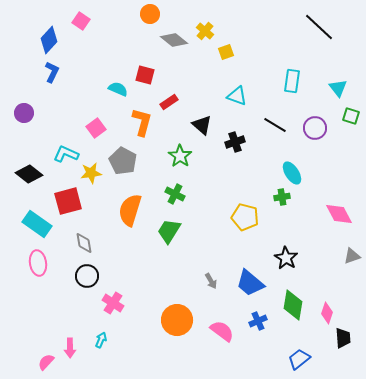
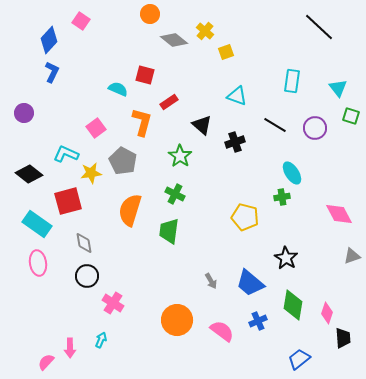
green trapezoid at (169, 231): rotated 24 degrees counterclockwise
